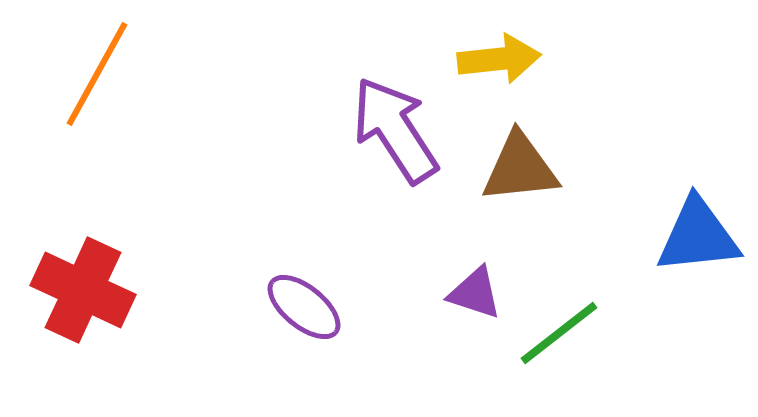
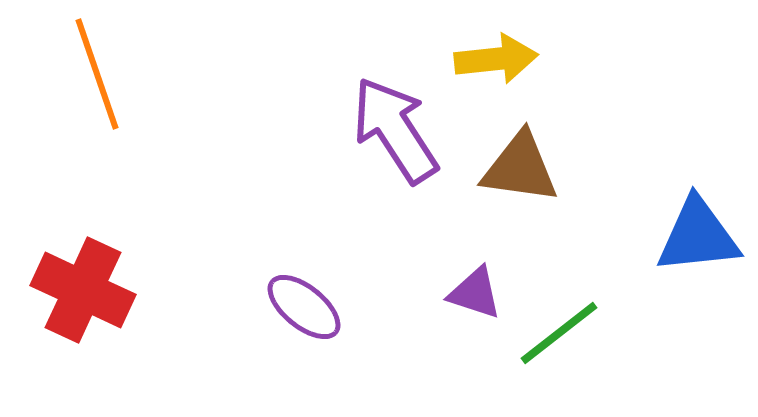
yellow arrow: moved 3 px left
orange line: rotated 48 degrees counterclockwise
brown triangle: rotated 14 degrees clockwise
